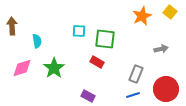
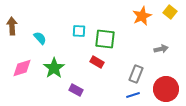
cyan semicircle: moved 3 px right, 3 px up; rotated 32 degrees counterclockwise
purple rectangle: moved 12 px left, 6 px up
